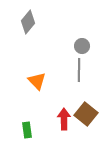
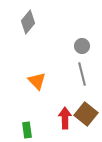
gray line: moved 3 px right, 4 px down; rotated 15 degrees counterclockwise
red arrow: moved 1 px right, 1 px up
